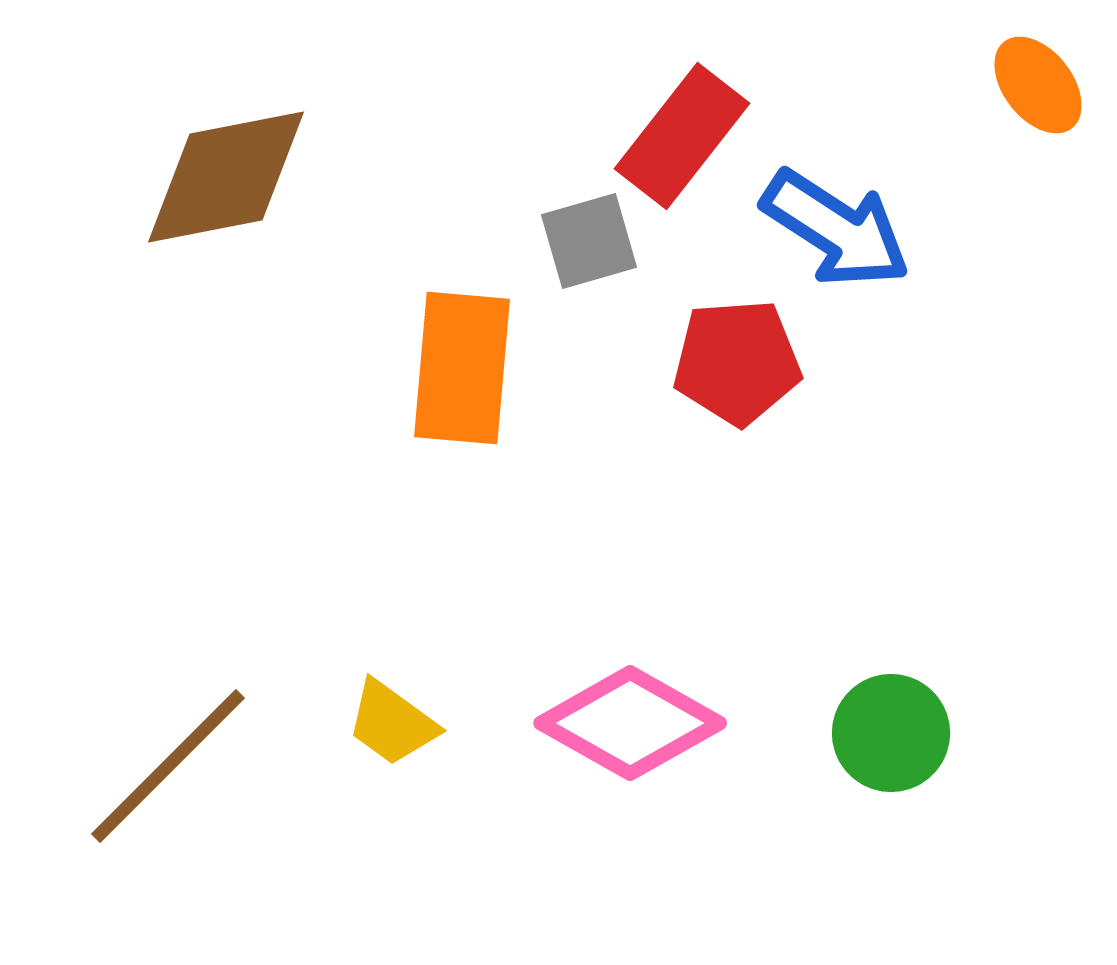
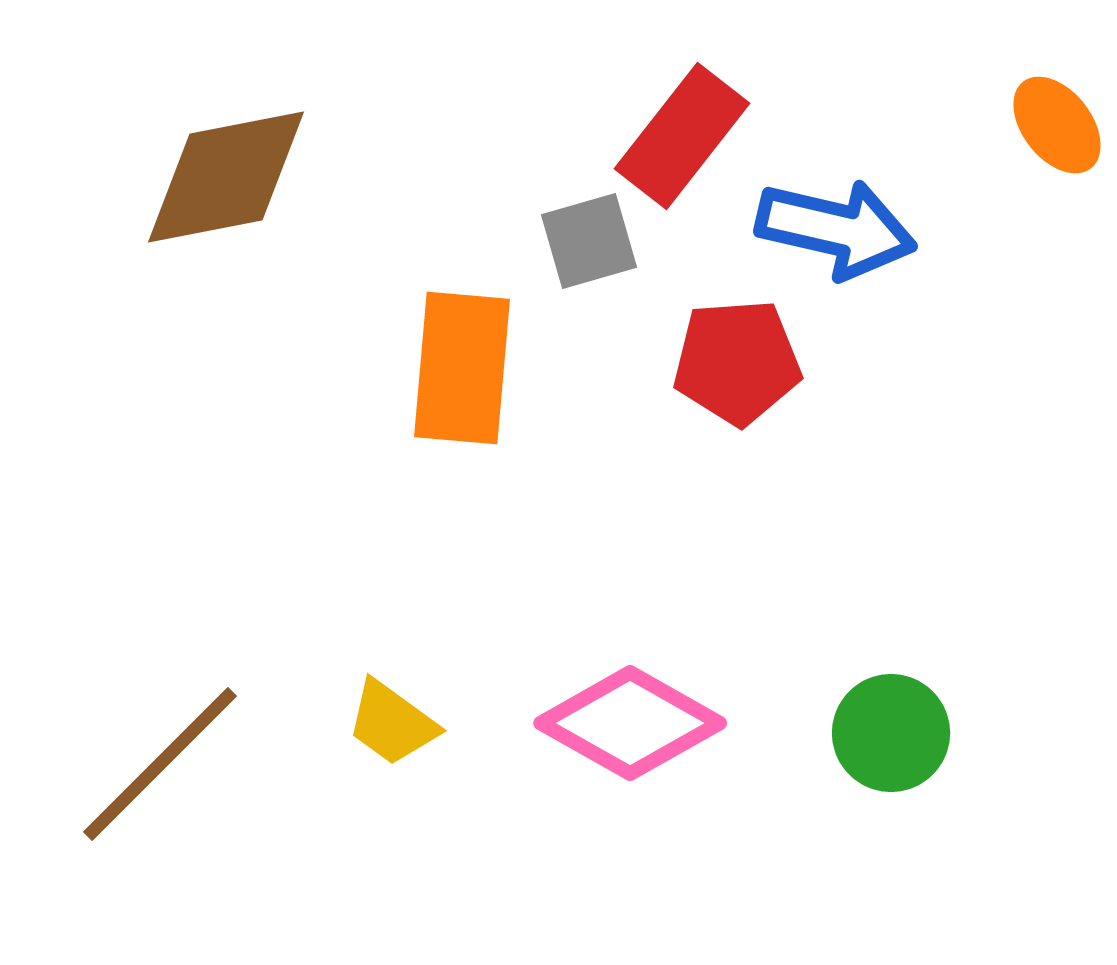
orange ellipse: moved 19 px right, 40 px down
blue arrow: rotated 20 degrees counterclockwise
brown line: moved 8 px left, 2 px up
